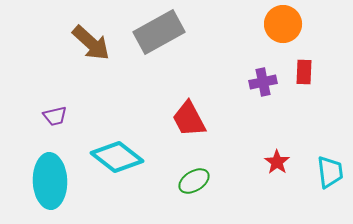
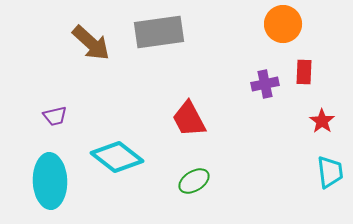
gray rectangle: rotated 21 degrees clockwise
purple cross: moved 2 px right, 2 px down
red star: moved 45 px right, 41 px up
